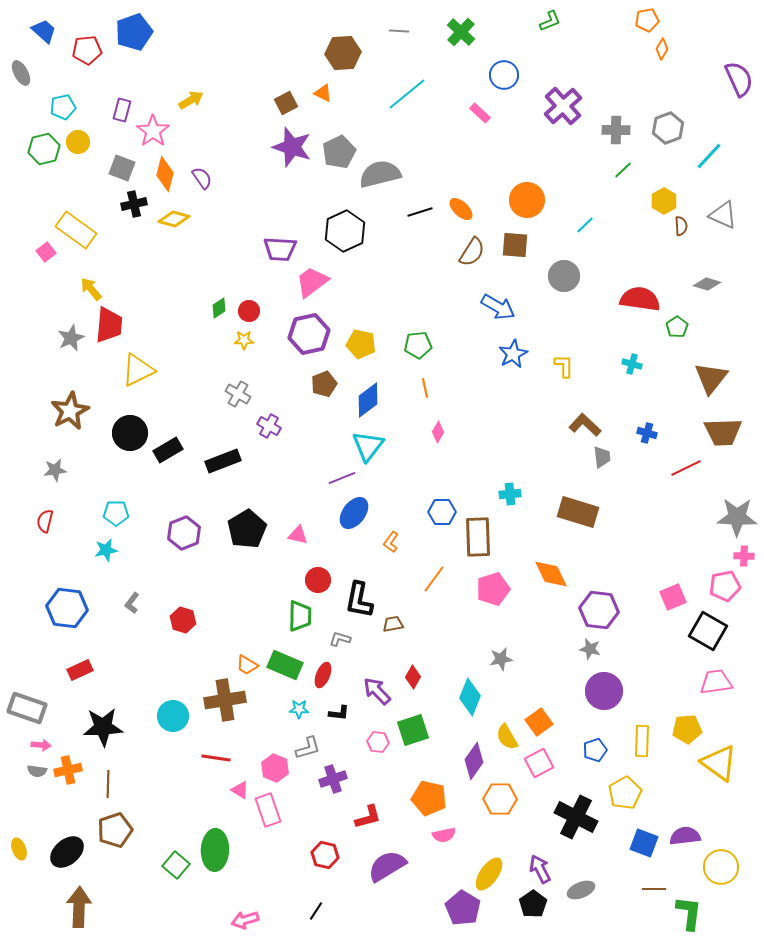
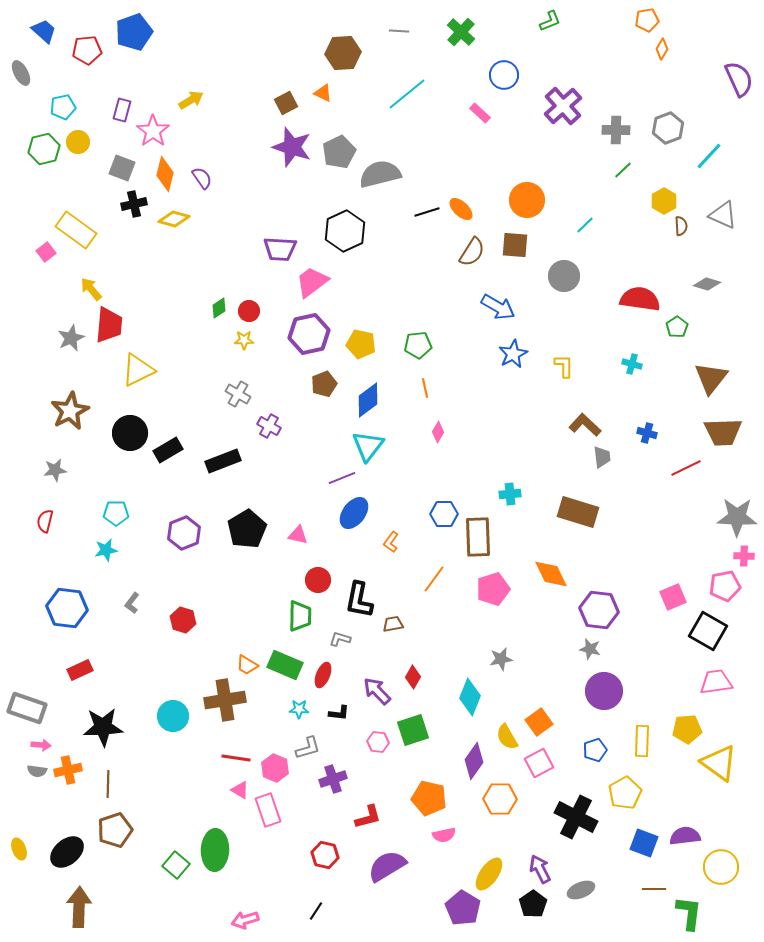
black line at (420, 212): moved 7 px right
blue hexagon at (442, 512): moved 2 px right, 2 px down
red line at (216, 758): moved 20 px right
